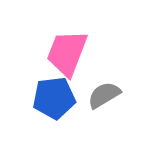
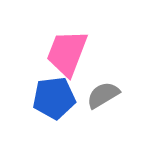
gray semicircle: moved 1 px left
